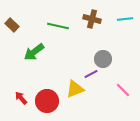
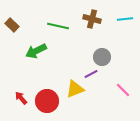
green arrow: moved 2 px right, 1 px up; rotated 10 degrees clockwise
gray circle: moved 1 px left, 2 px up
